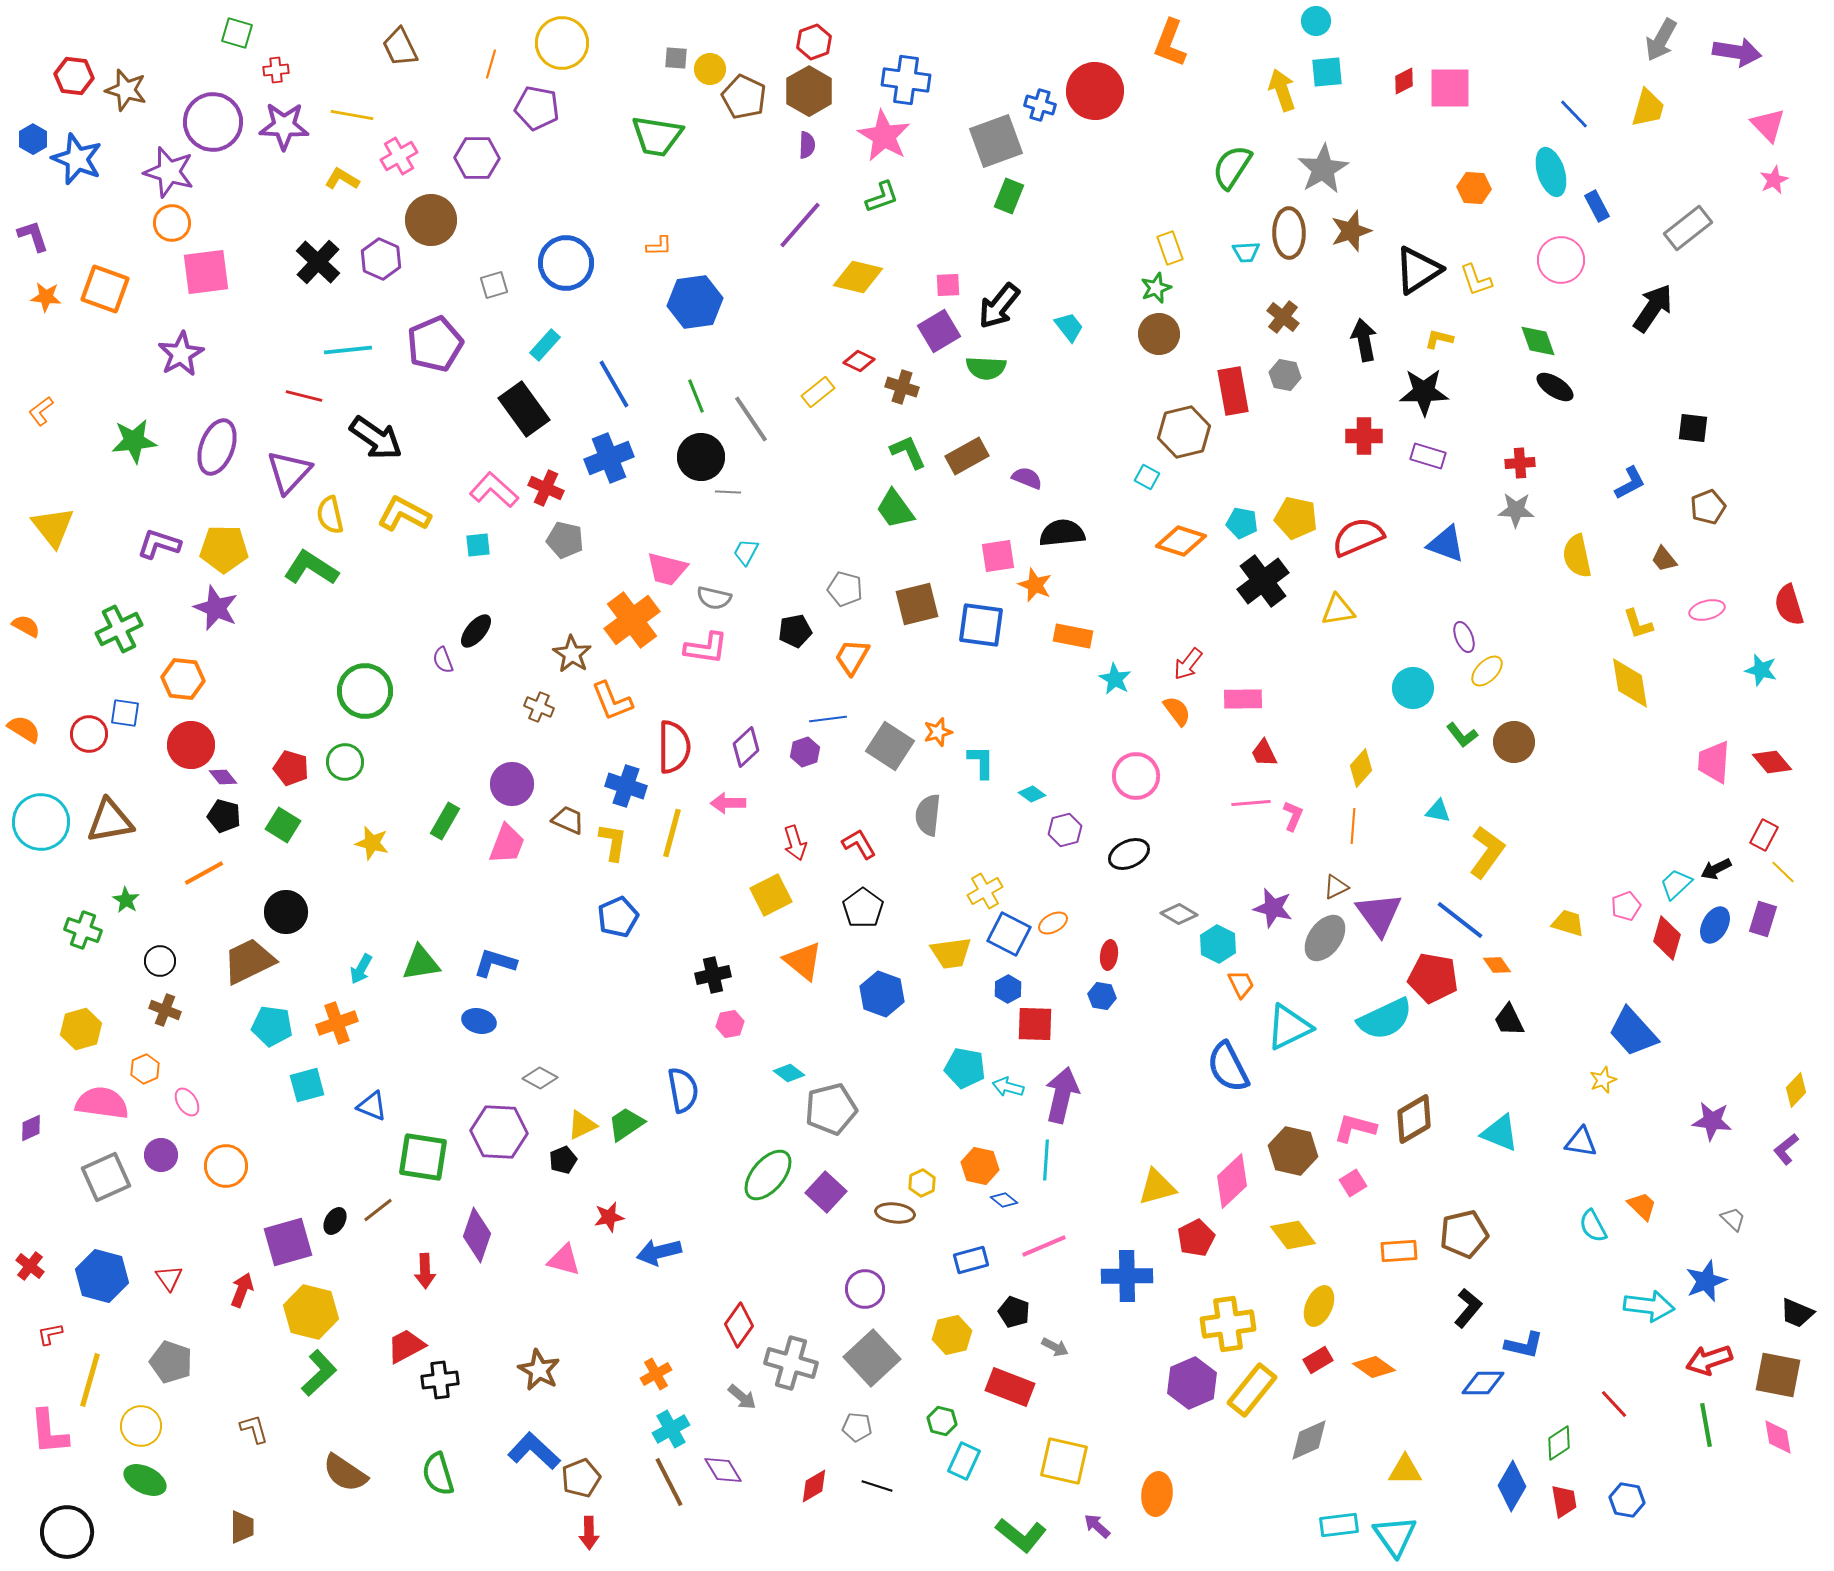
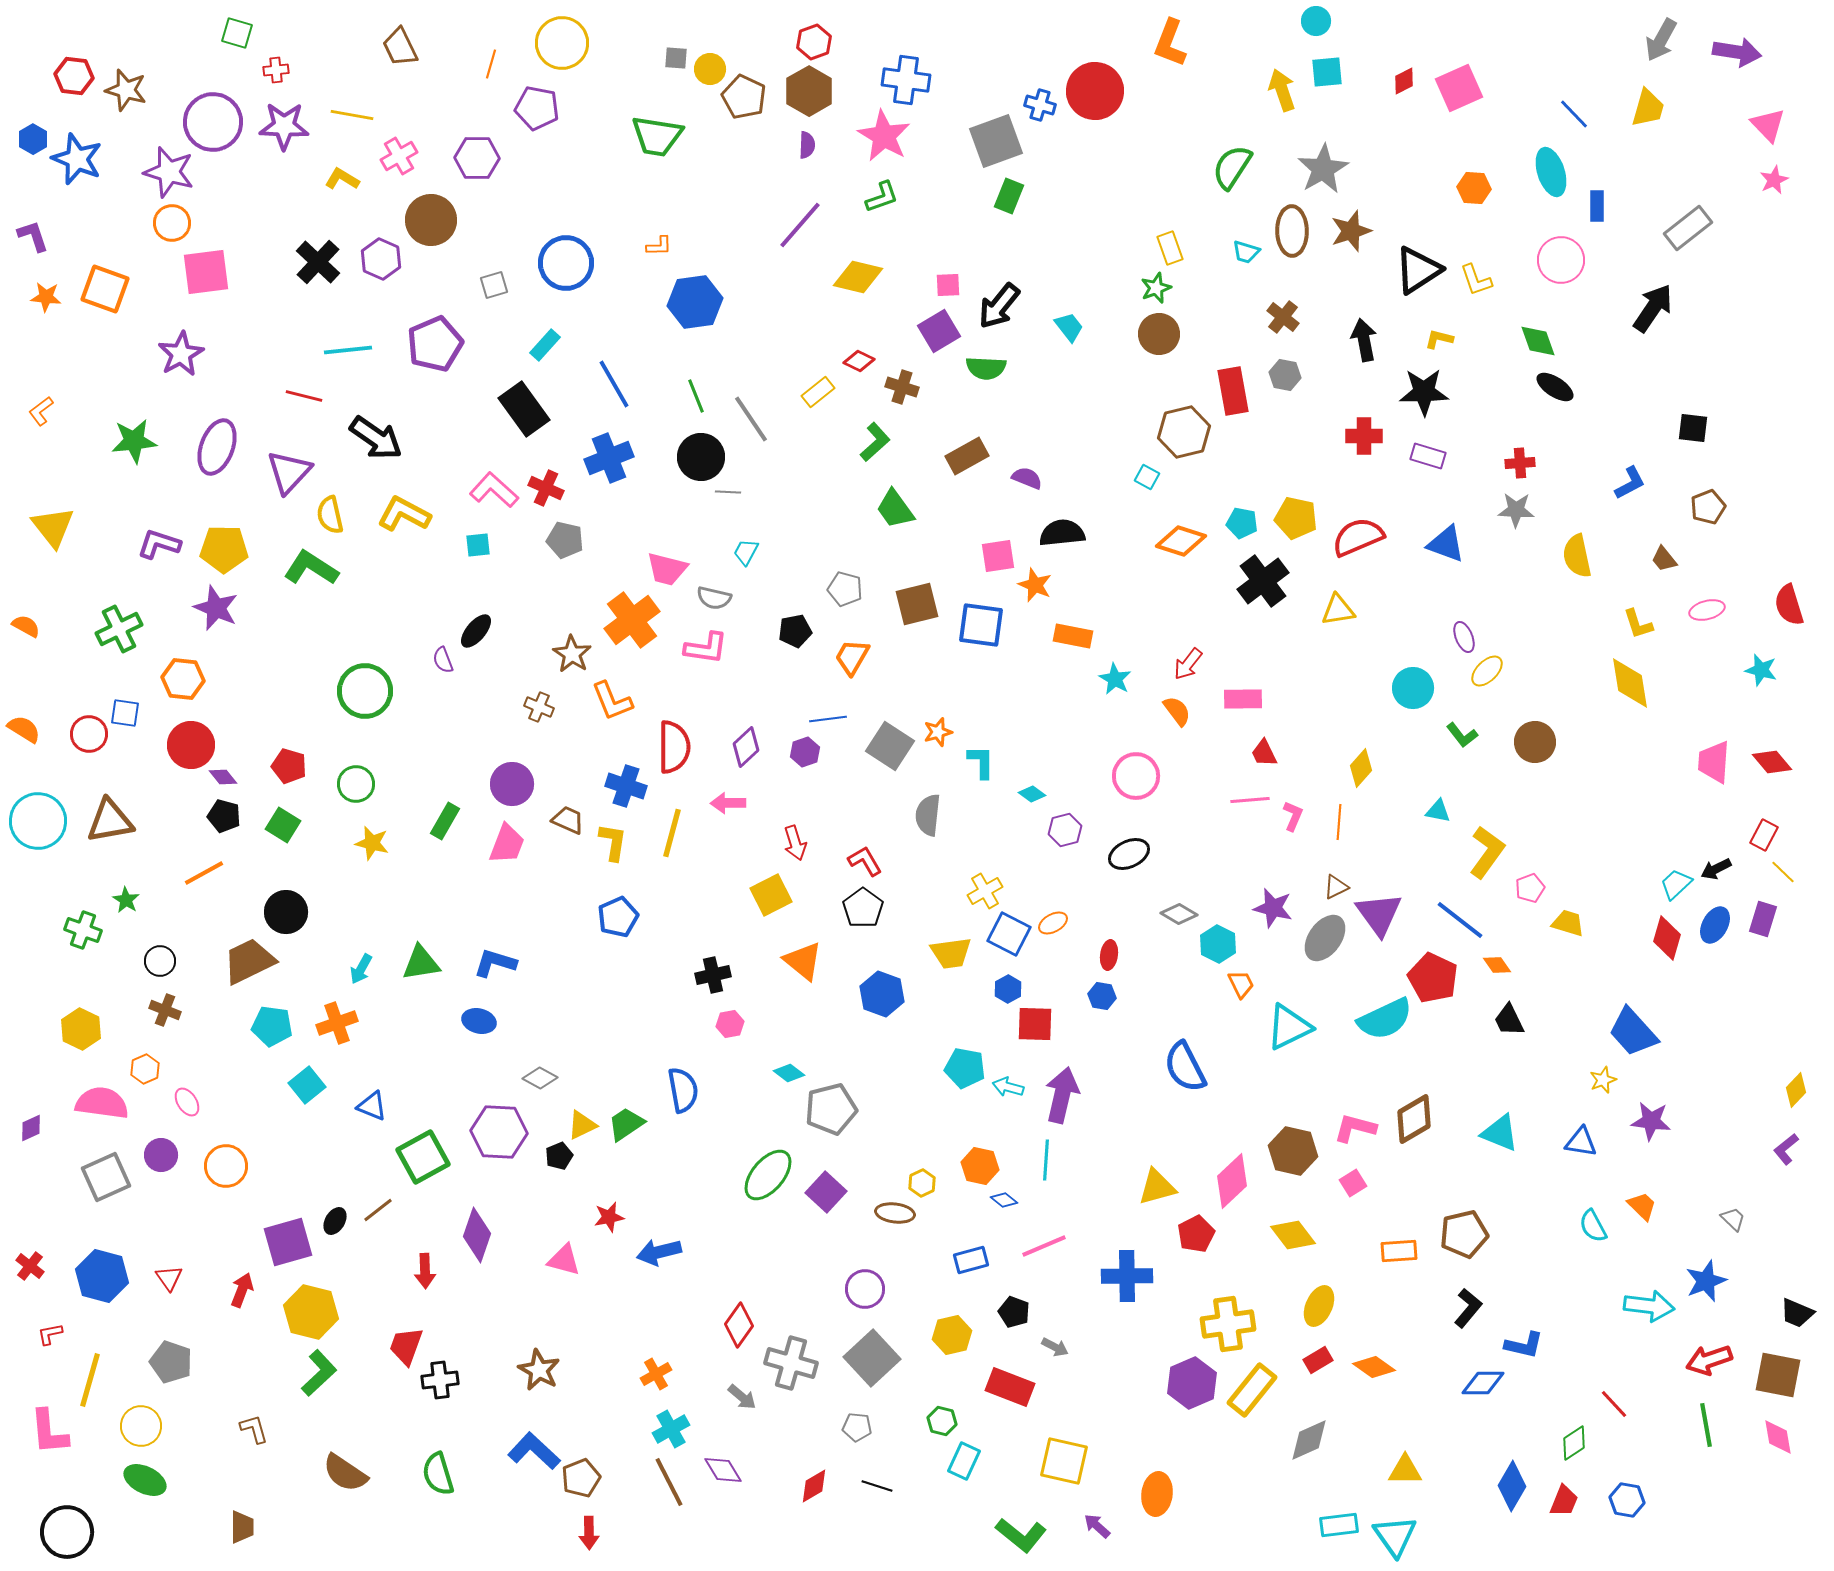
pink square at (1450, 88): moved 9 px right; rotated 24 degrees counterclockwise
blue rectangle at (1597, 206): rotated 28 degrees clockwise
brown ellipse at (1289, 233): moved 3 px right, 2 px up
cyan trapezoid at (1246, 252): rotated 20 degrees clockwise
green L-shape at (908, 452): moved 33 px left, 10 px up; rotated 72 degrees clockwise
brown circle at (1514, 742): moved 21 px right
green circle at (345, 762): moved 11 px right, 22 px down
red pentagon at (291, 768): moved 2 px left, 2 px up
pink line at (1251, 803): moved 1 px left, 3 px up
cyan circle at (41, 822): moved 3 px left, 1 px up
orange line at (1353, 826): moved 14 px left, 4 px up
red L-shape at (859, 844): moved 6 px right, 17 px down
pink pentagon at (1626, 906): moved 96 px left, 18 px up
red pentagon at (1433, 978): rotated 15 degrees clockwise
yellow hexagon at (81, 1029): rotated 18 degrees counterclockwise
blue semicircle at (1228, 1067): moved 43 px left
cyan square at (307, 1085): rotated 24 degrees counterclockwise
purple star at (1712, 1121): moved 61 px left
green square at (423, 1157): rotated 38 degrees counterclockwise
black pentagon at (563, 1160): moved 4 px left, 4 px up
red pentagon at (1196, 1238): moved 4 px up
red trapezoid at (406, 1346): rotated 42 degrees counterclockwise
green diamond at (1559, 1443): moved 15 px right
red trapezoid at (1564, 1501): rotated 32 degrees clockwise
